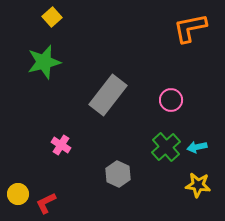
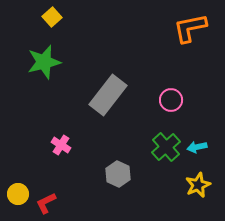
yellow star: rotated 30 degrees counterclockwise
